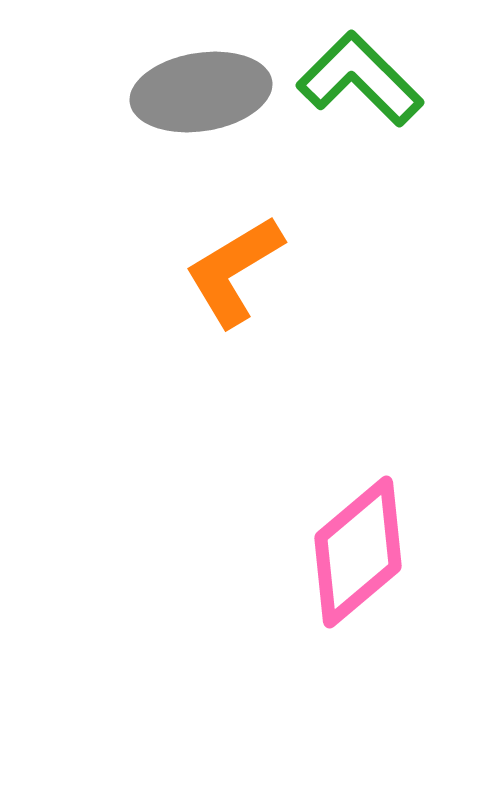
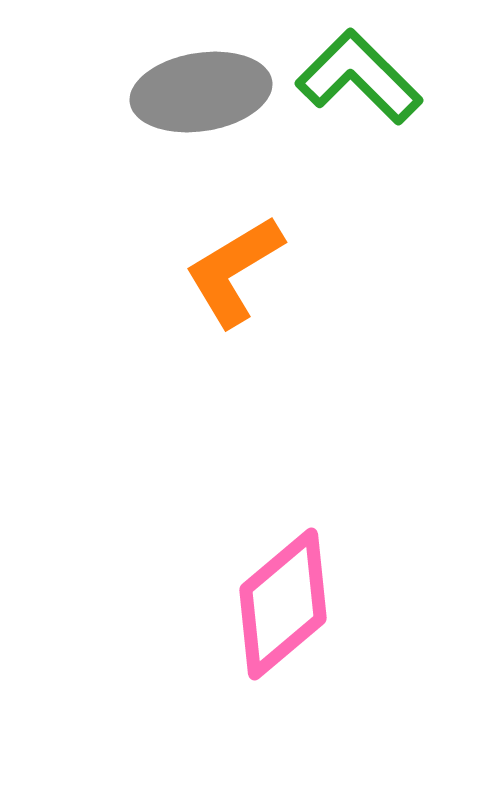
green L-shape: moved 1 px left, 2 px up
pink diamond: moved 75 px left, 52 px down
